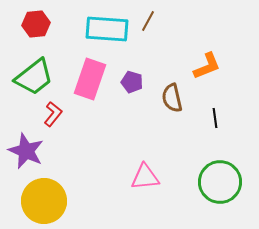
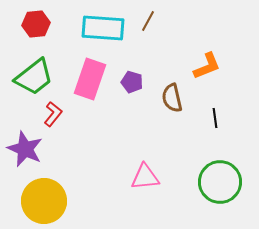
cyan rectangle: moved 4 px left, 1 px up
purple star: moved 1 px left, 2 px up
